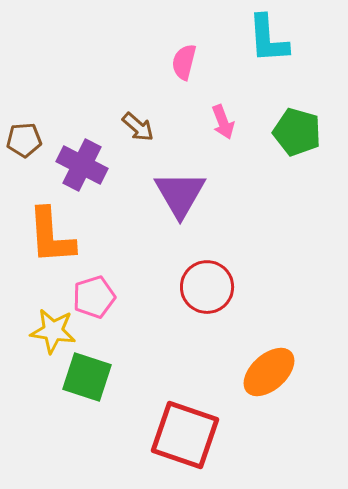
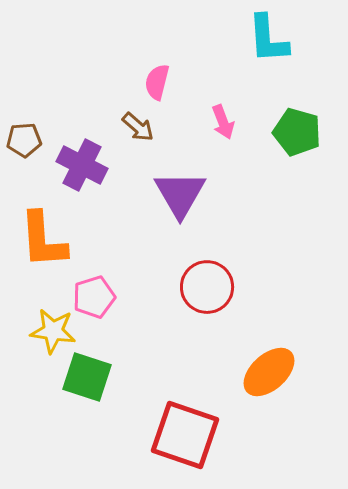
pink semicircle: moved 27 px left, 20 px down
orange L-shape: moved 8 px left, 4 px down
